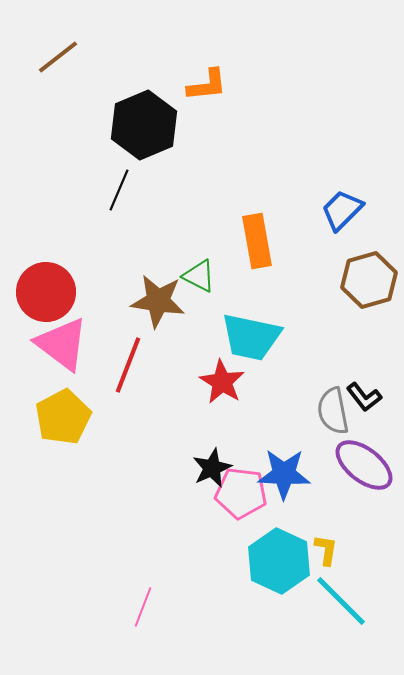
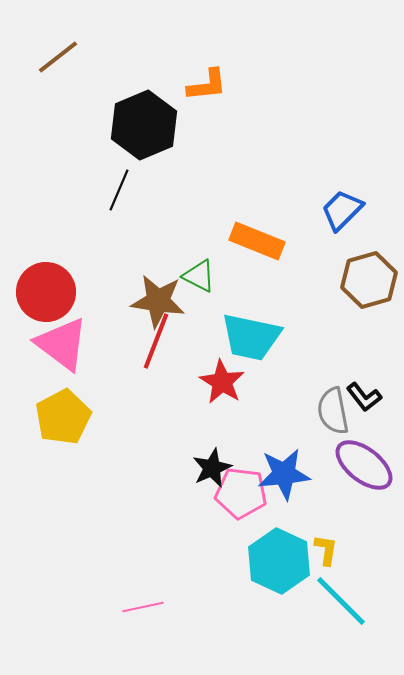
orange rectangle: rotated 58 degrees counterclockwise
red line: moved 28 px right, 24 px up
blue star: rotated 8 degrees counterclockwise
pink line: rotated 57 degrees clockwise
